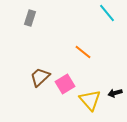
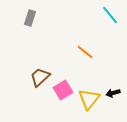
cyan line: moved 3 px right, 2 px down
orange line: moved 2 px right
pink square: moved 2 px left, 6 px down
black arrow: moved 2 px left
yellow triangle: moved 1 px left, 1 px up; rotated 20 degrees clockwise
